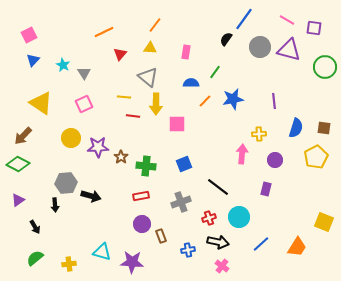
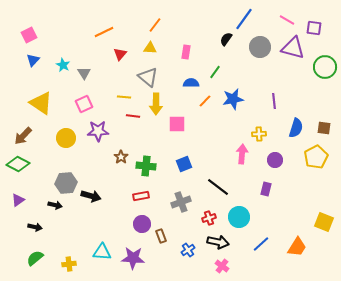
purple triangle at (289, 50): moved 4 px right, 2 px up
yellow circle at (71, 138): moved 5 px left
purple star at (98, 147): moved 16 px up
black arrow at (55, 205): rotated 72 degrees counterclockwise
black arrow at (35, 227): rotated 48 degrees counterclockwise
blue cross at (188, 250): rotated 24 degrees counterclockwise
cyan triangle at (102, 252): rotated 12 degrees counterclockwise
purple star at (132, 262): moved 1 px right, 4 px up
